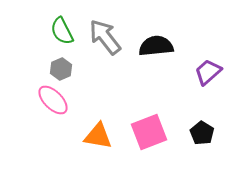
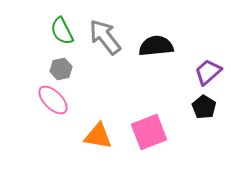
gray hexagon: rotated 10 degrees clockwise
black pentagon: moved 2 px right, 26 px up
